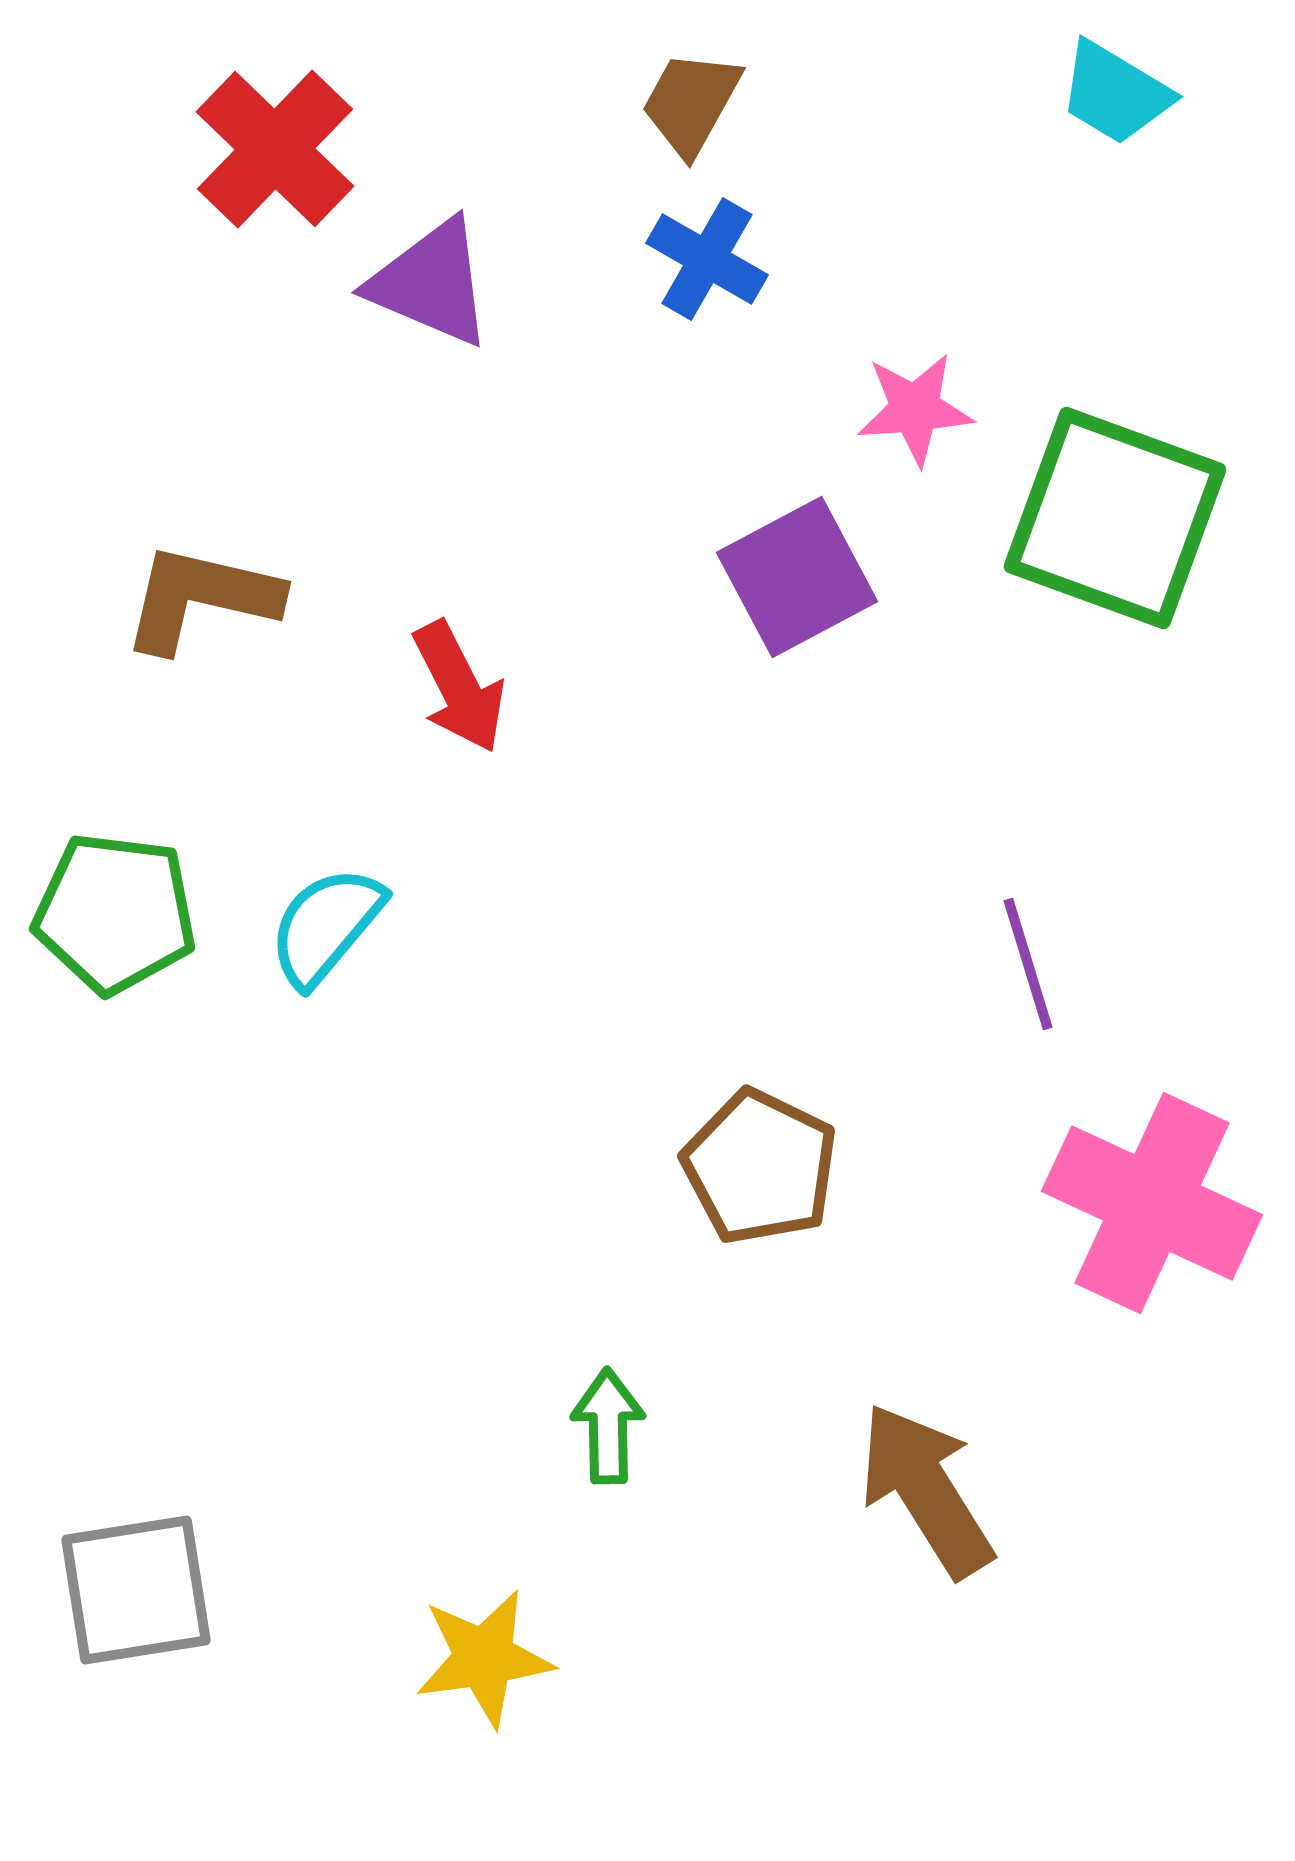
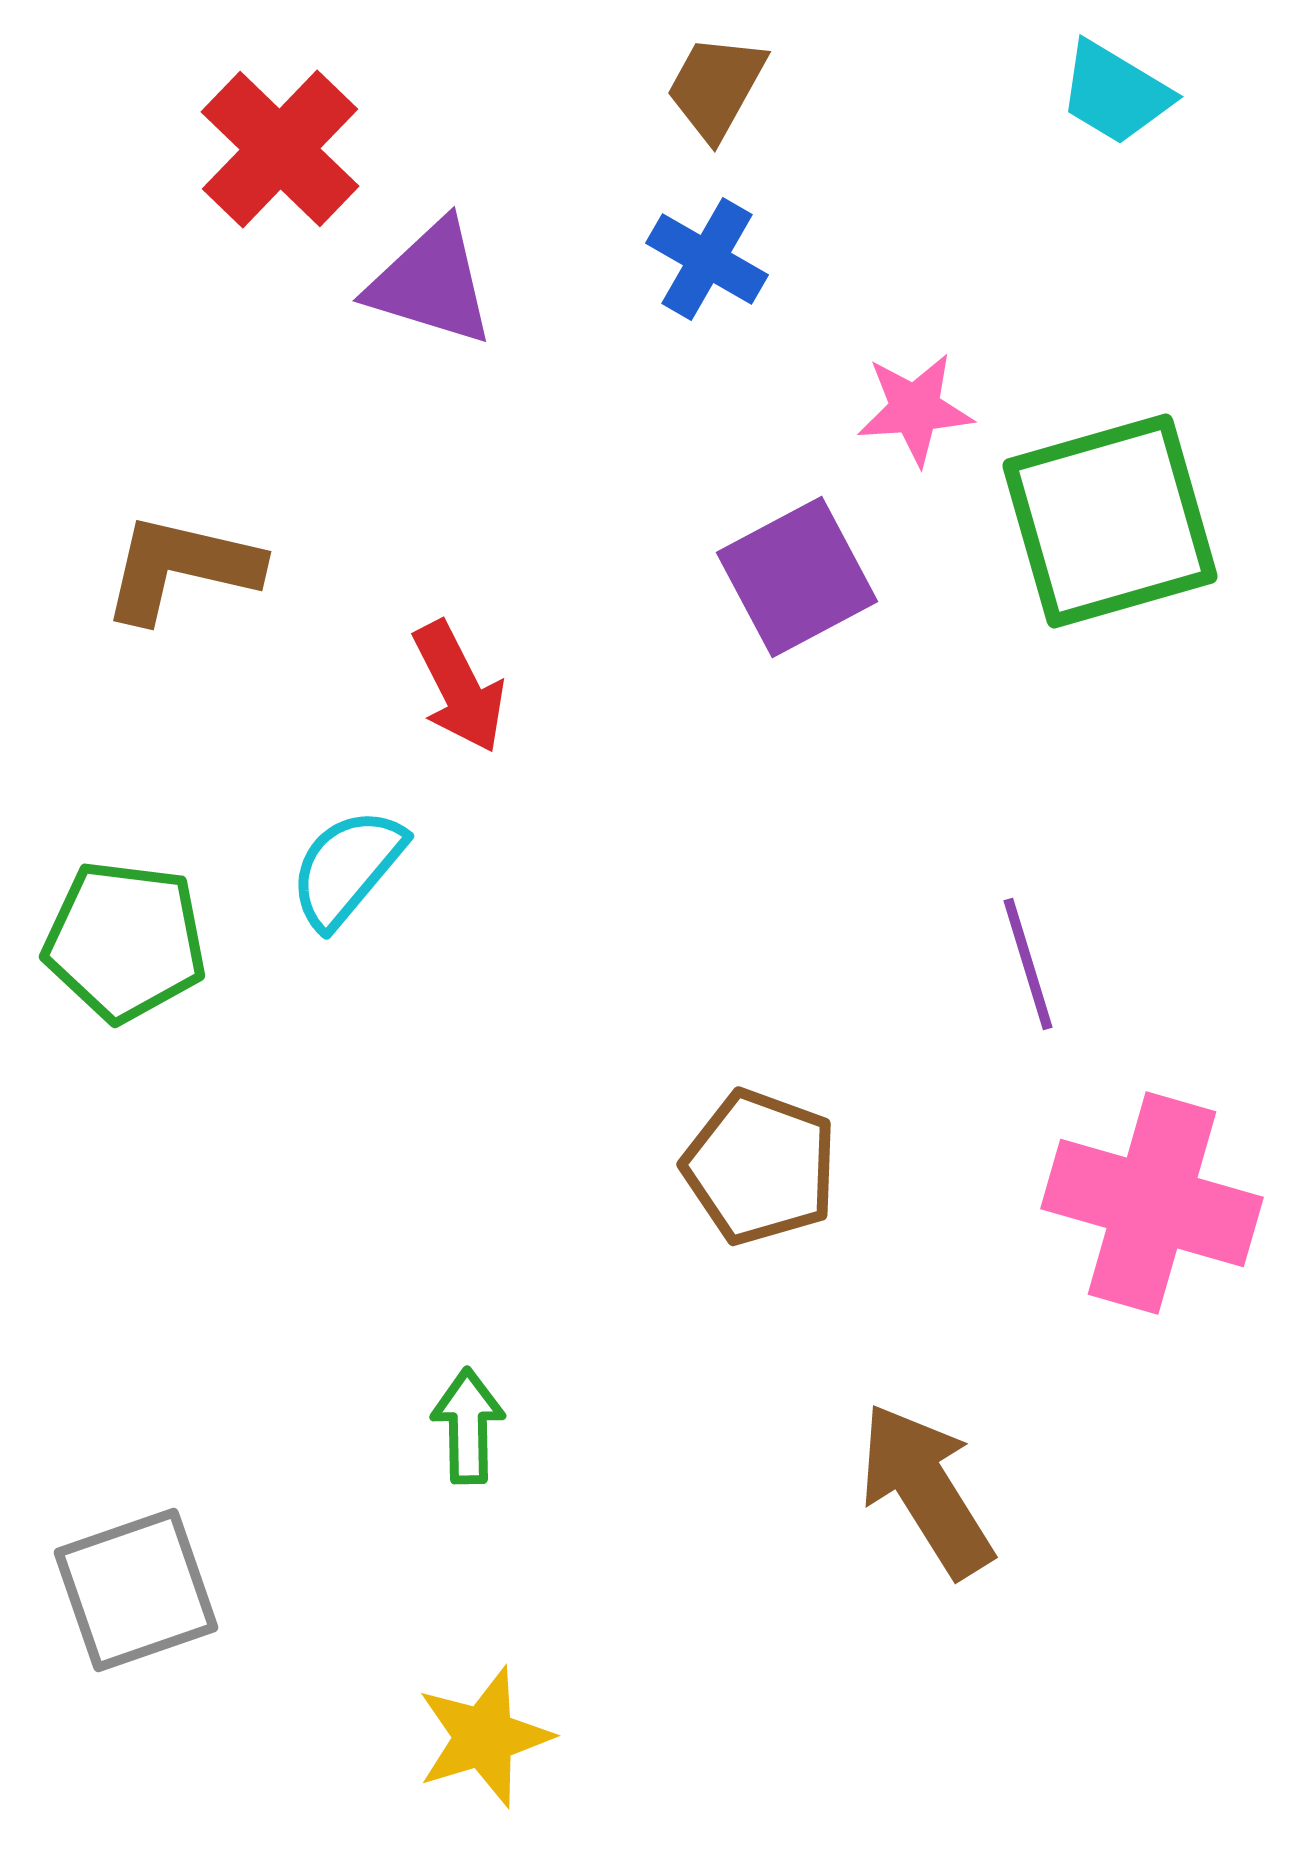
brown trapezoid: moved 25 px right, 16 px up
red cross: moved 5 px right
purple triangle: rotated 6 degrees counterclockwise
green square: moved 5 px left, 3 px down; rotated 36 degrees counterclockwise
brown L-shape: moved 20 px left, 30 px up
green pentagon: moved 10 px right, 28 px down
cyan semicircle: moved 21 px right, 58 px up
brown pentagon: rotated 6 degrees counterclockwise
pink cross: rotated 9 degrees counterclockwise
green arrow: moved 140 px left
gray square: rotated 10 degrees counterclockwise
yellow star: moved 79 px down; rotated 9 degrees counterclockwise
